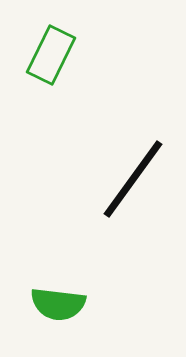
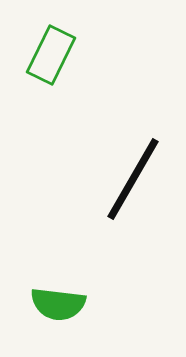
black line: rotated 6 degrees counterclockwise
